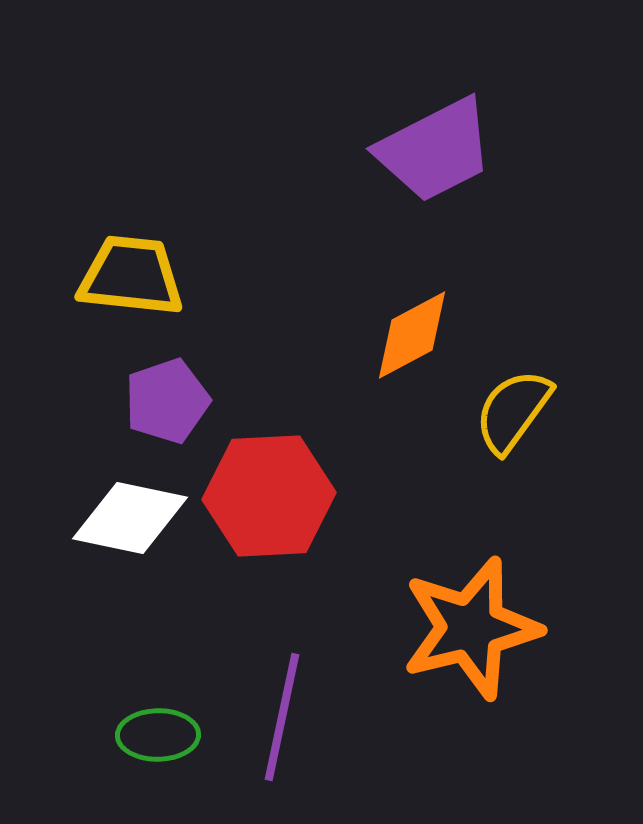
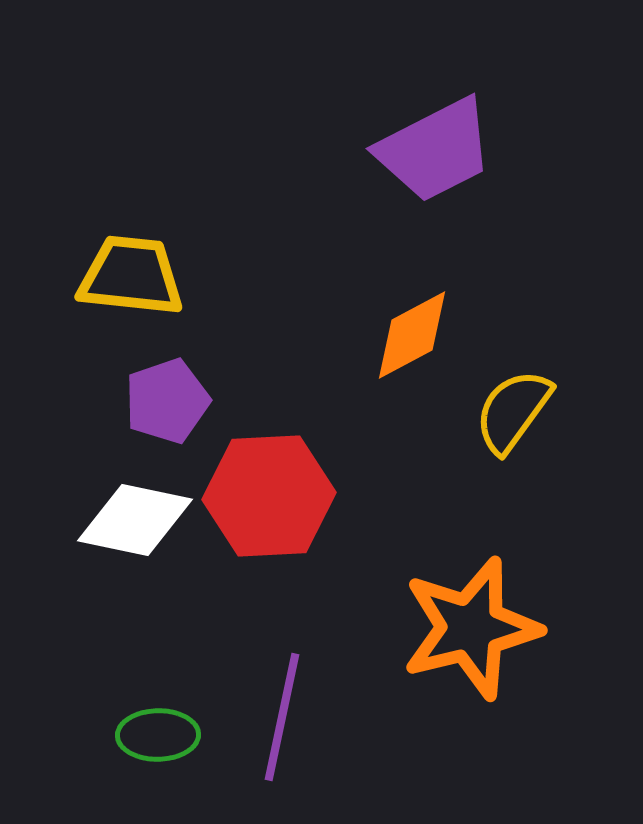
white diamond: moved 5 px right, 2 px down
